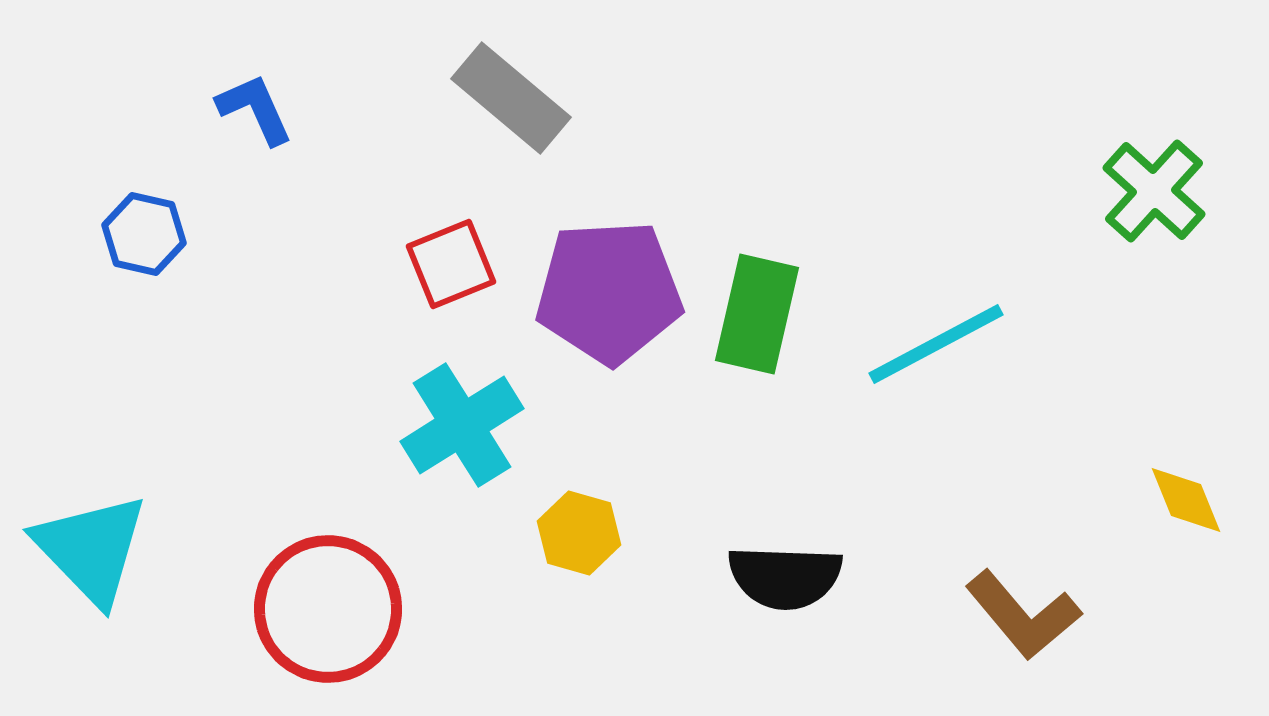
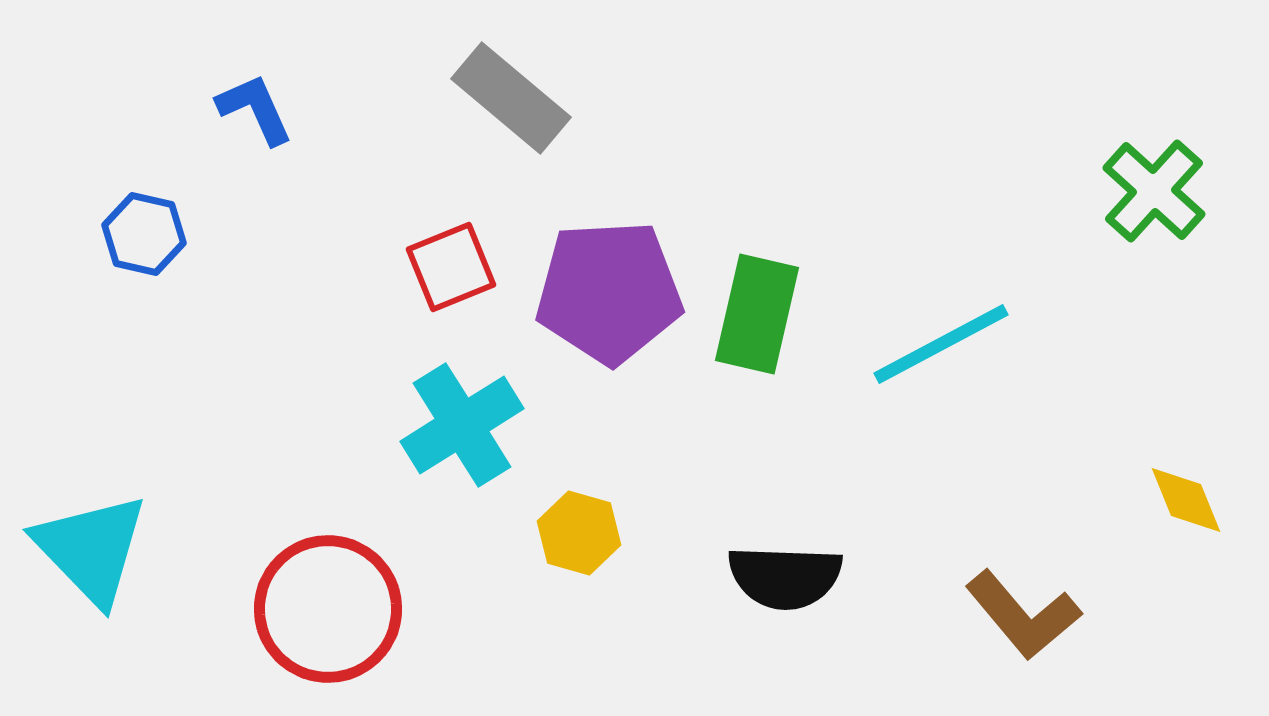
red square: moved 3 px down
cyan line: moved 5 px right
